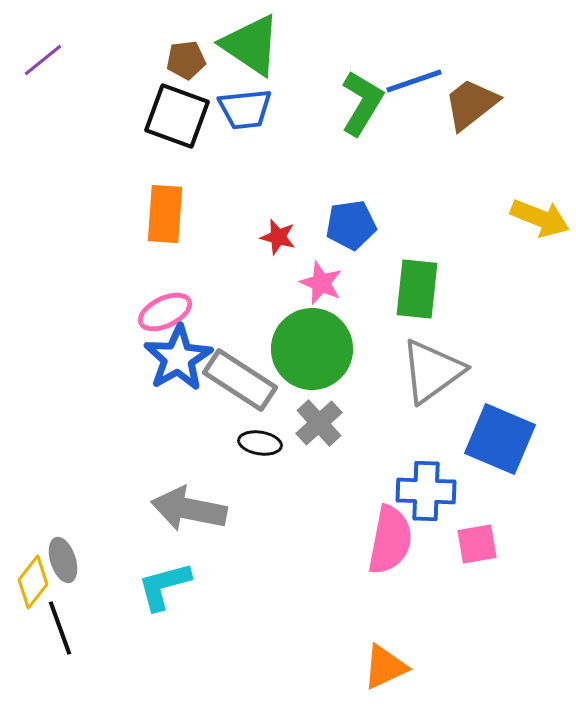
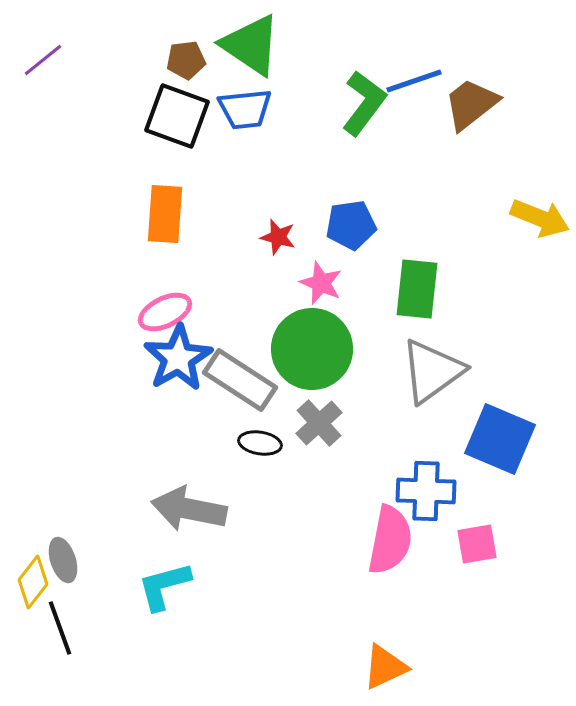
green L-shape: moved 2 px right; rotated 6 degrees clockwise
